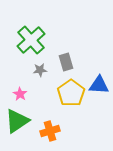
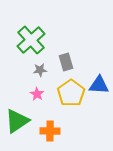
pink star: moved 17 px right
orange cross: rotated 18 degrees clockwise
